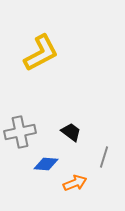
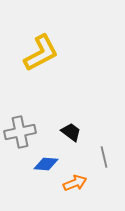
gray line: rotated 30 degrees counterclockwise
